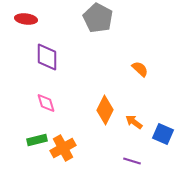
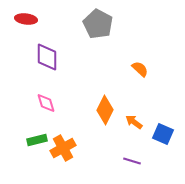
gray pentagon: moved 6 px down
